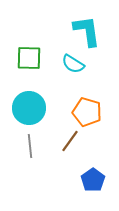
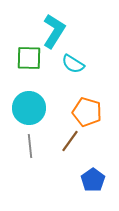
cyan L-shape: moved 33 px left; rotated 40 degrees clockwise
